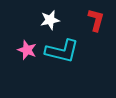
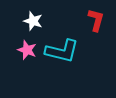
white star: moved 17 px left, 1 px down; rotated 30 degrees clockwise
